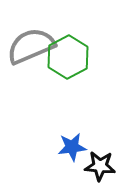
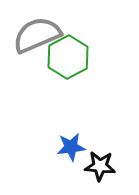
gray semicircle: moved 6 px right, 11 px up
blue star: moved 1 px left
